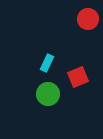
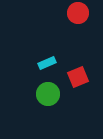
red circle: moved 10 px left, 6 px up
cyan rectangle: rotated 42 degrees clockwise
